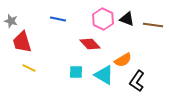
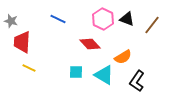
blue line: rotated 14 degrees clockwise
brown line: moved 1 px left; rotated 60 degrees counterclockwise
red trapezoid: rotated 20 degrees clockwise
orange semicircle: moved 3 px up
